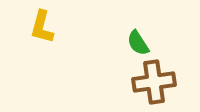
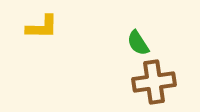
yellow L-shape: rotated 104 degrees counterclockwise
